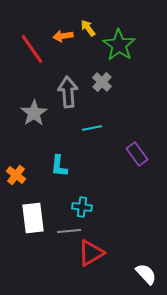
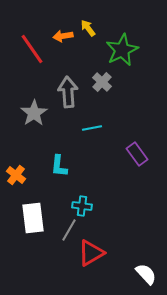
green star: moved 3 px right, 5 px down; rotated 12 degrees clockwise
cyan cross: moved 1 px up
gray line: moved 1 px up; rotated 55 degrees counterclockwise
